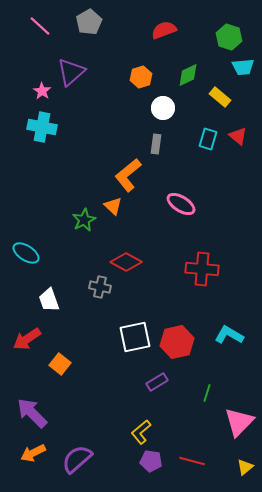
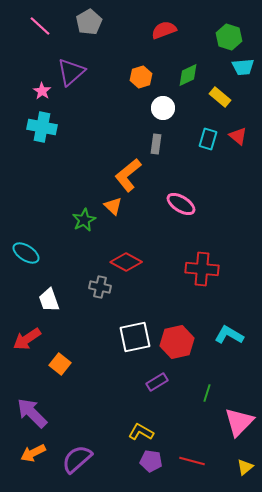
yellow L-shape: rotated 70 degrees clockwise
